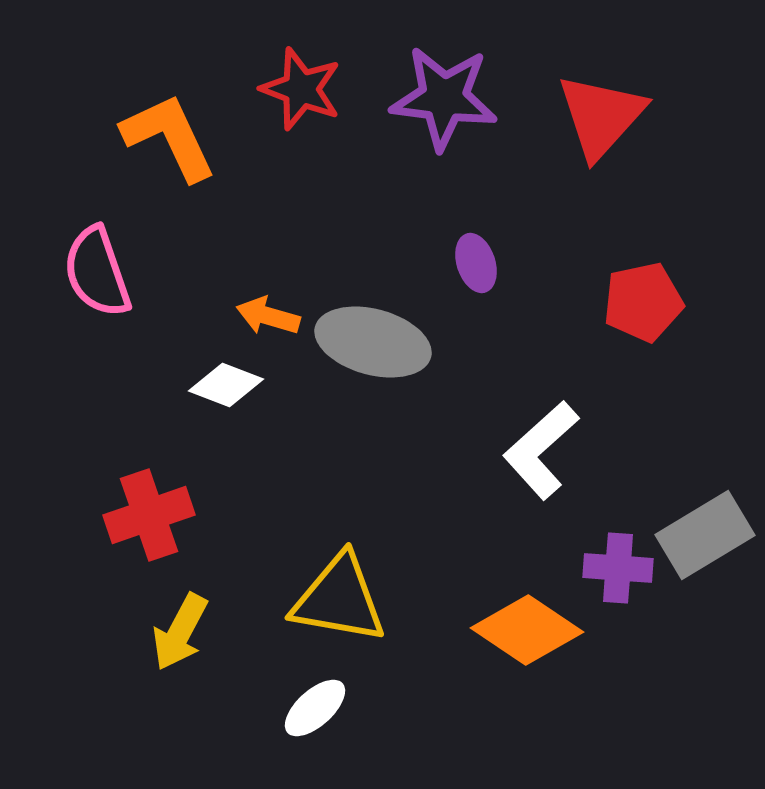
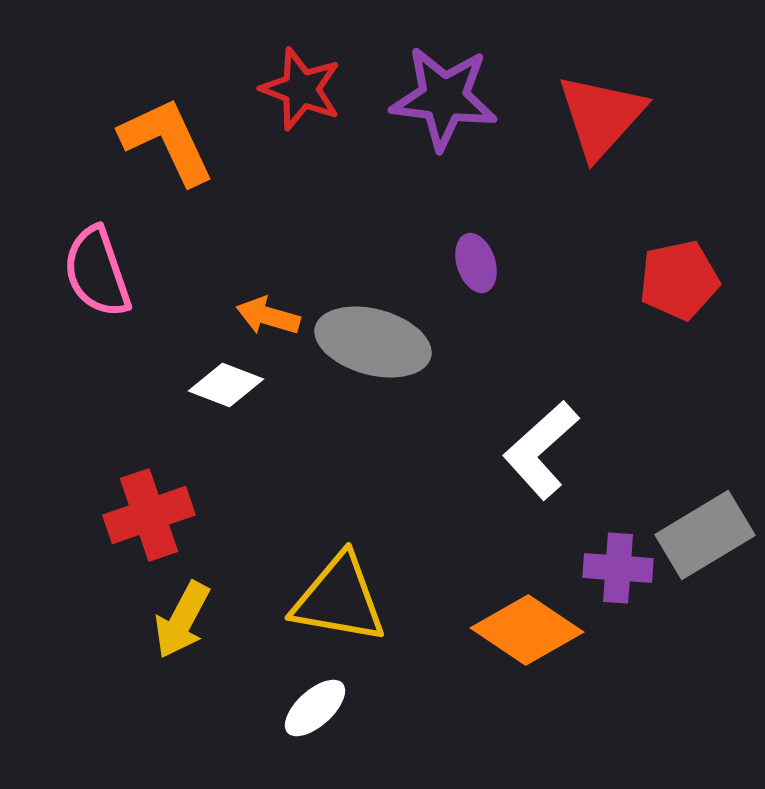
orange L-shape: moved 2 px left, 4 px down
red pentagon: moved 36 px right, 22 px up
yellow arrow: moved 2 px right, 12 px up
